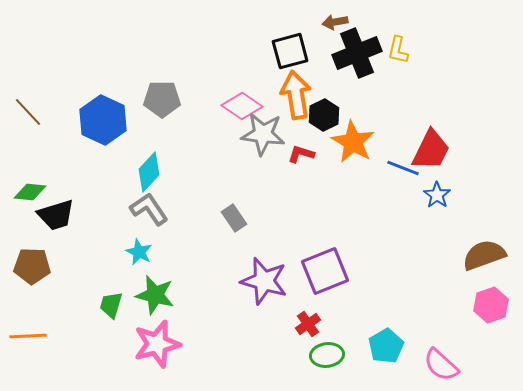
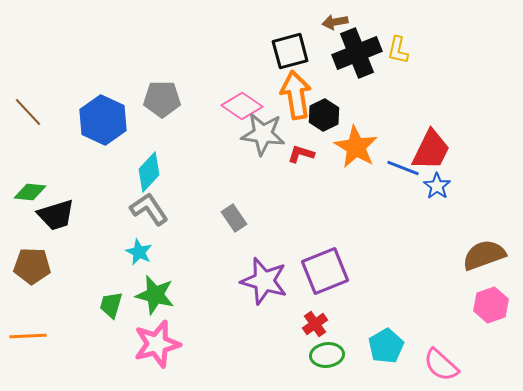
orange star: moved 3 px right, 5 px down
blue star: moved 9 px up
red cross: moved 7 px right
